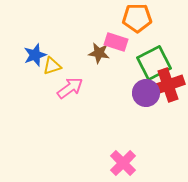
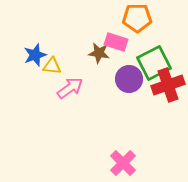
yellow triangle: rotated 24 degrees clockwise
purple circle: moved 17 px left, 14 px up
